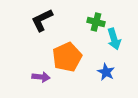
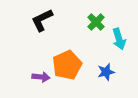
green cross: rotated 30 degrees clockwise
cyan arrow: moved 5 px right
orange pentagon: moved 8 px down
blue star: rotated 30 degrees clockwise
